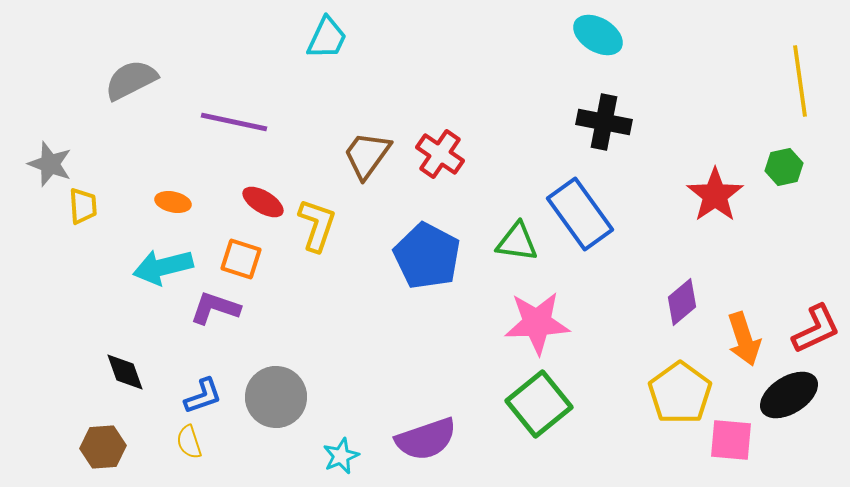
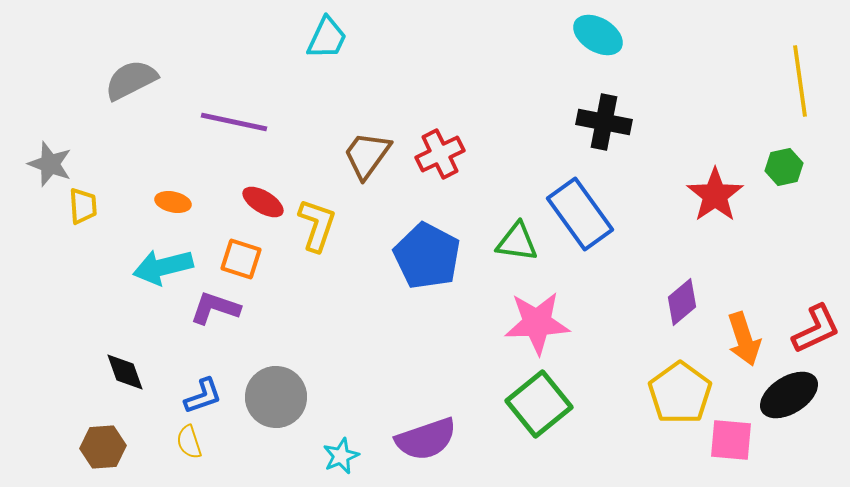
red cross: rotated 30 degrees clockwise
